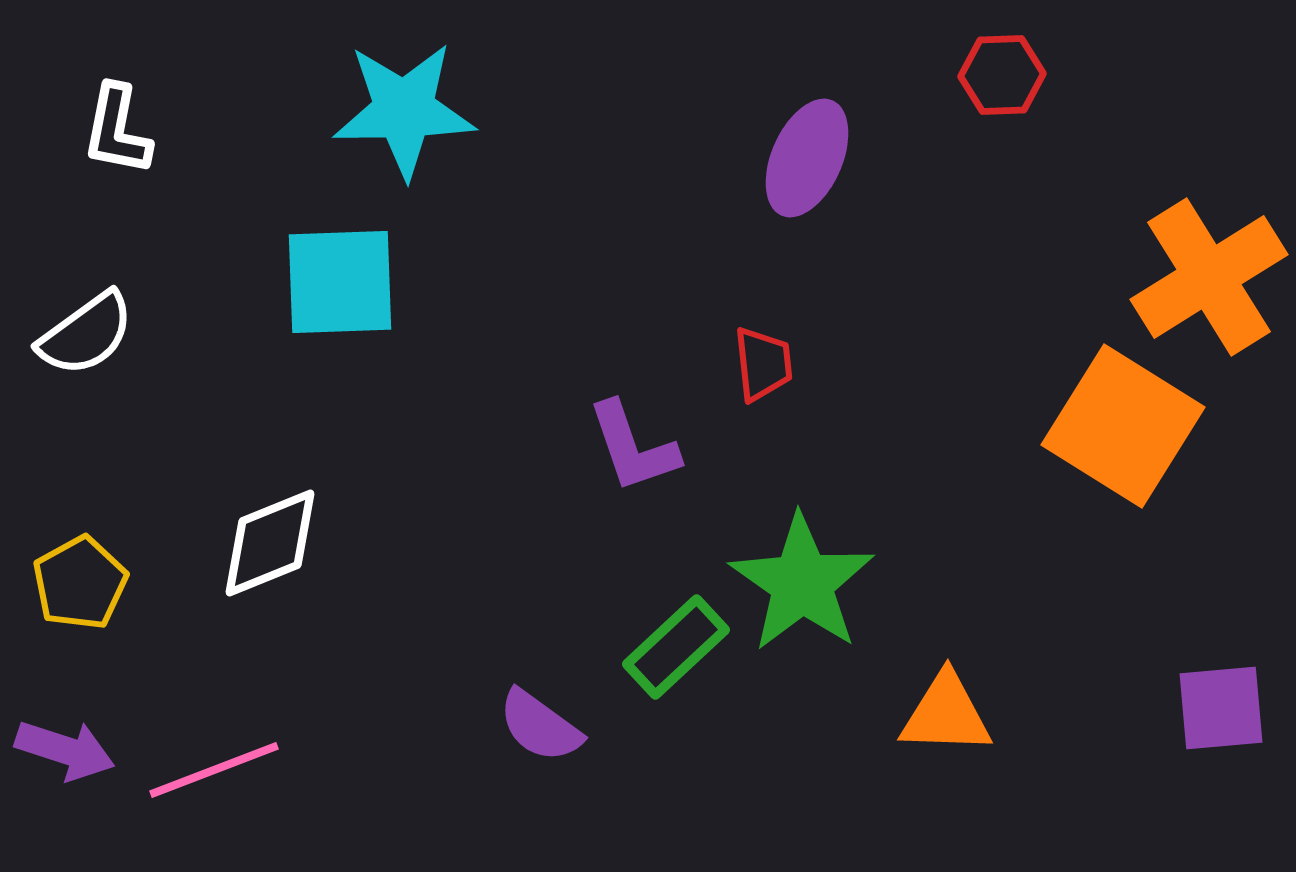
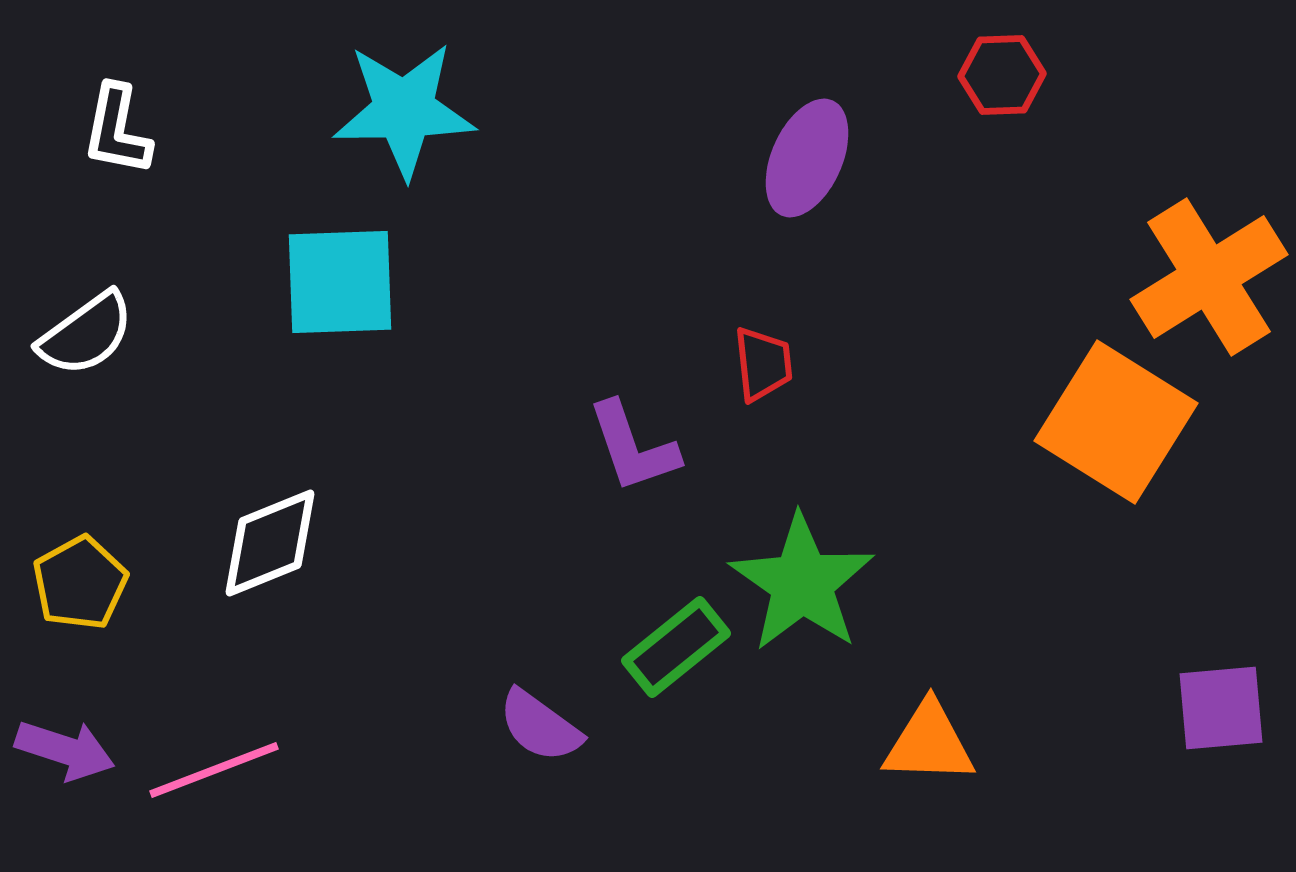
orange square: moved 7 px left, 4 px up
green rectangle: rotated 4 degrees clockwise
orange triangle: moved 17 px left, 29 px down
